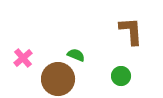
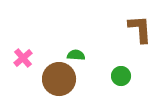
brown L-shape: moved 9 px right, 2 px up
green semicircle: rotated 18 degrees counterclockwise
brown circle: moved 1 px right
